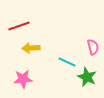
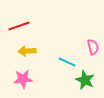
yellow arrow: moved 4 px left, 3 px down
green star: moved 2 px left, 3 px down
